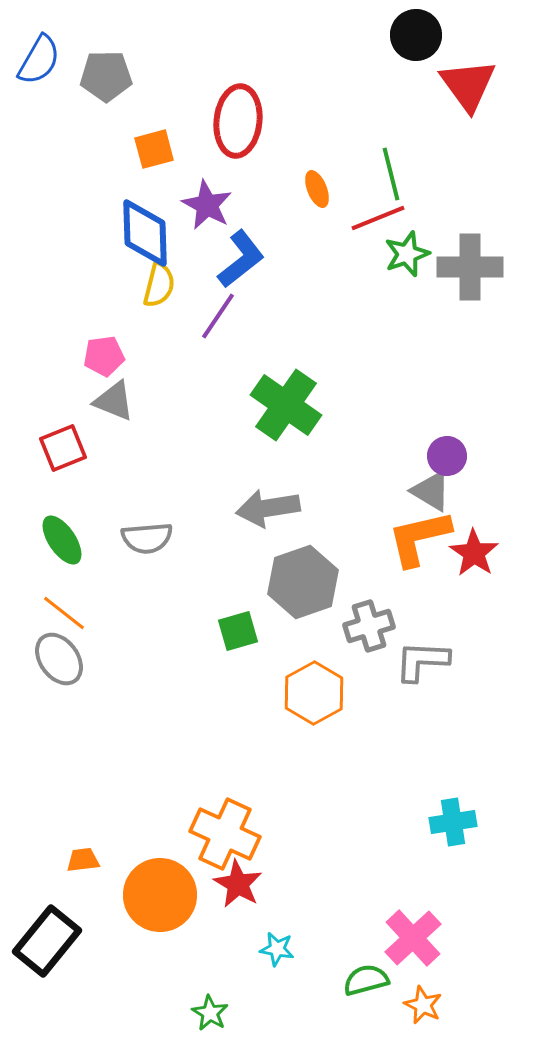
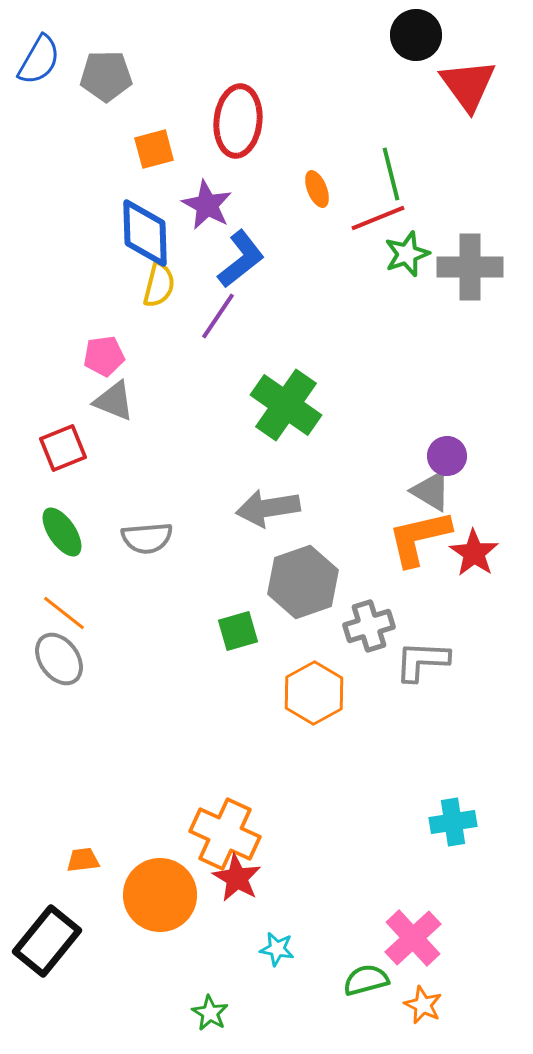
green ellipse at (62, 540): moved 8 px up
red star at (238, 884): moved 1 px left, 6 px up
